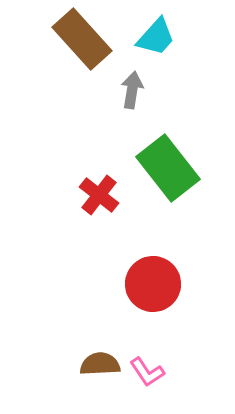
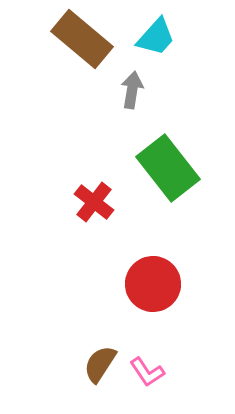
brown rectangle: rotated 8 degrees counterclockwise
red cross: moved 5 px left, 7 px down
brown semicircle: rotated 54 degrees counterclockwise
